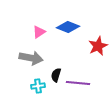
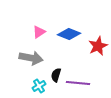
blue diamond: moved 1 px right, 7 px down
cyan cross: moved 1 px right; rotated 24 degrees counterclockwise
